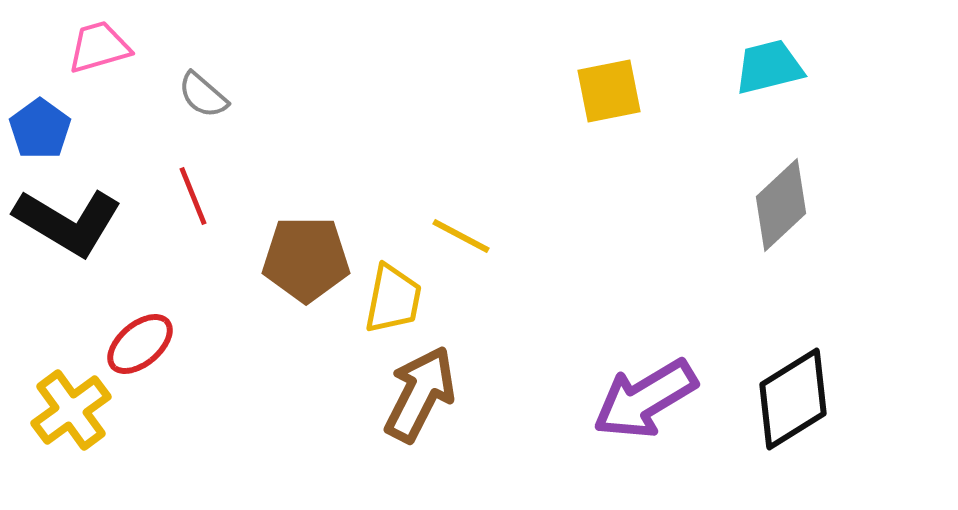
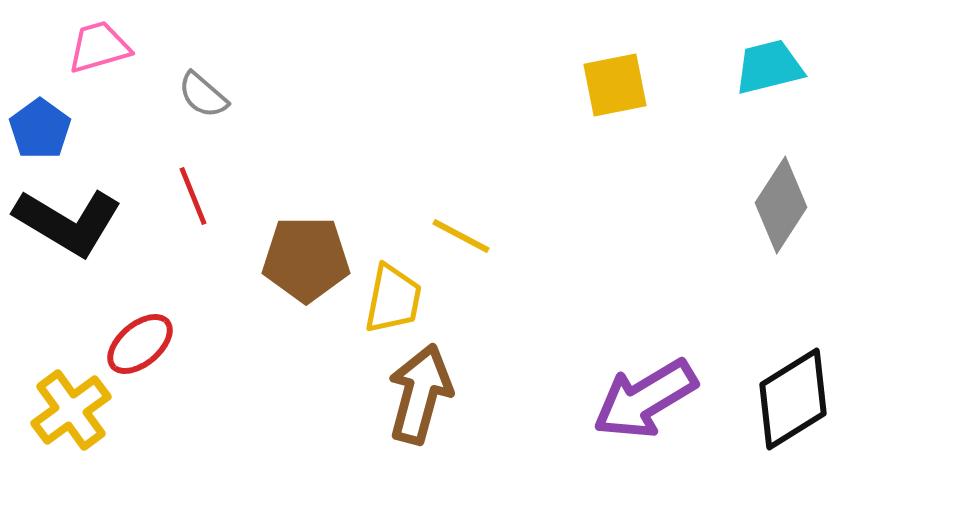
yellow square: moved 6 px right, 6 px up
gray diamond: rotated 14 degrees counterclockwise
brown arrow: rotated 12 degrees counterclockwise
